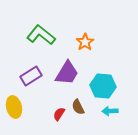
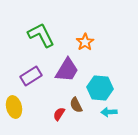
green L-shape: rotated 24 degrees clockwise
purple trapezoid: moved 3 px up
cyan hexagon: moved 3 px left, 2 px down
brown semicircle: moved 2 px left, 2 px up
cyan arrow: moved 1 px left, 1 px down
